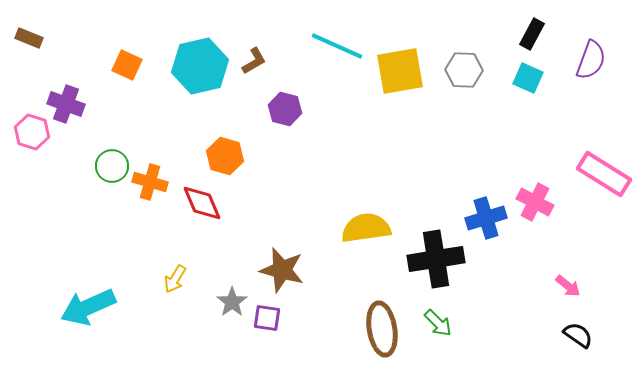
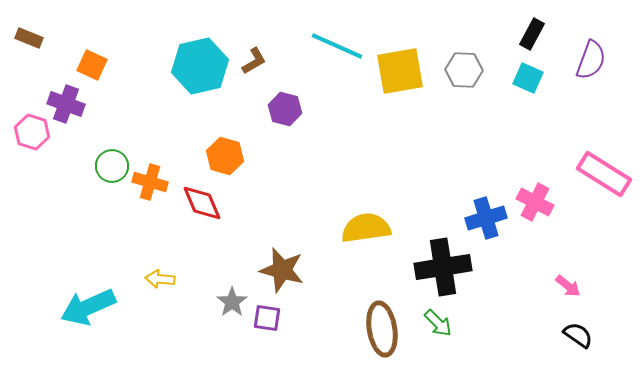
orange square: moved 35 px left
black cross: moved 7 px right, 8 px down
yellow arrow: moved 15 px left; rotated 64 degrees clockwise
